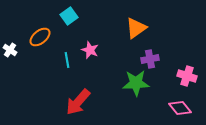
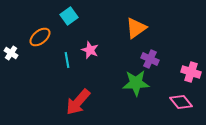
white cross: moved 1 px right, 3 px down
purple cross: rotated 36 degrees clockwise
pink cross: moved 4 px right, 4 px up
pink diamond: moved 1 px right, 6 px up
